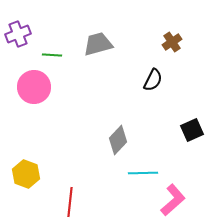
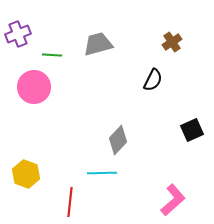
cyan line: moved 41 px left
